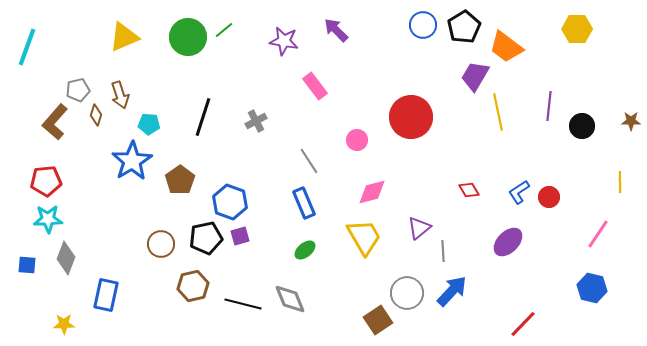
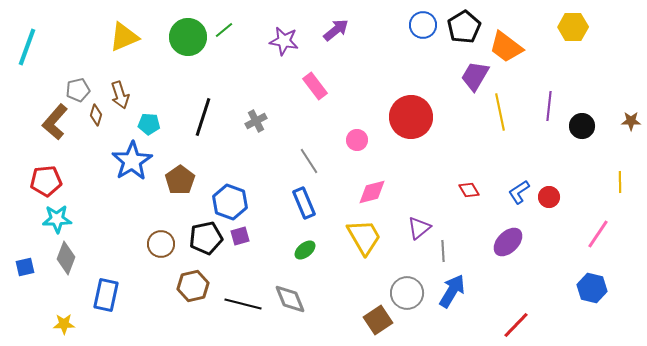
yellow hexagon at (577, 29): moved 4 px left, 2 px up
purple arrow at (336, 30): rotated 96 degrees clockwise
yellow line at (498, 112): moved 2 px right
cyan star at (48, 219): moved 9 px right
blue square at (27, 265): moved 2 px left, 2 px down; rotated 18 degrees counterclockwise
blue arrow at (452, 291): rotated 12 degrees counterclockwise
red line at (523, 324): moved 7 px left, 1 px down
